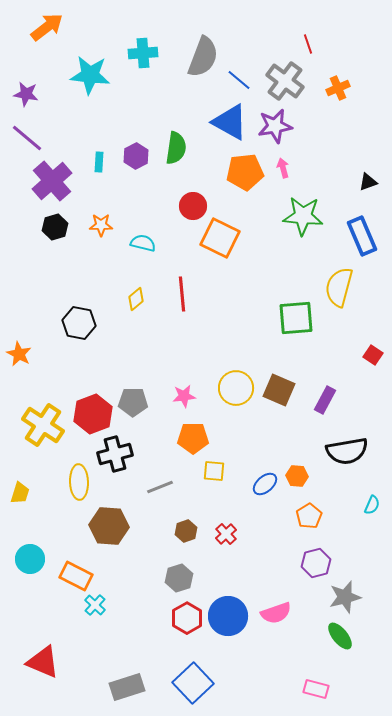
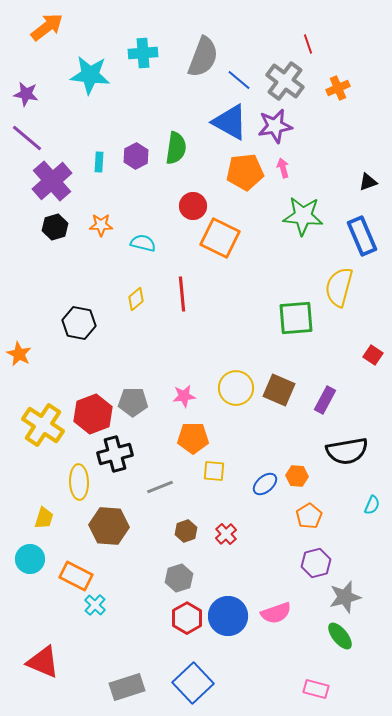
yellow trapezoid at (20, 493): moved 24 px right, 25 px down
